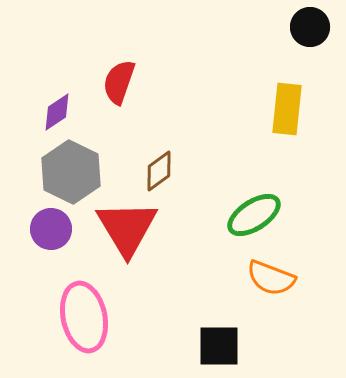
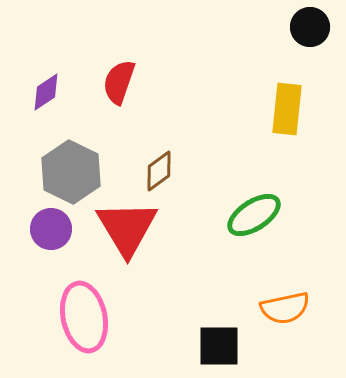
purple diamond: moved 11 px left, 20 px up
orange semicircle: moved 14 px right, 30 px down; rotated 33 degrees counterclockwise
